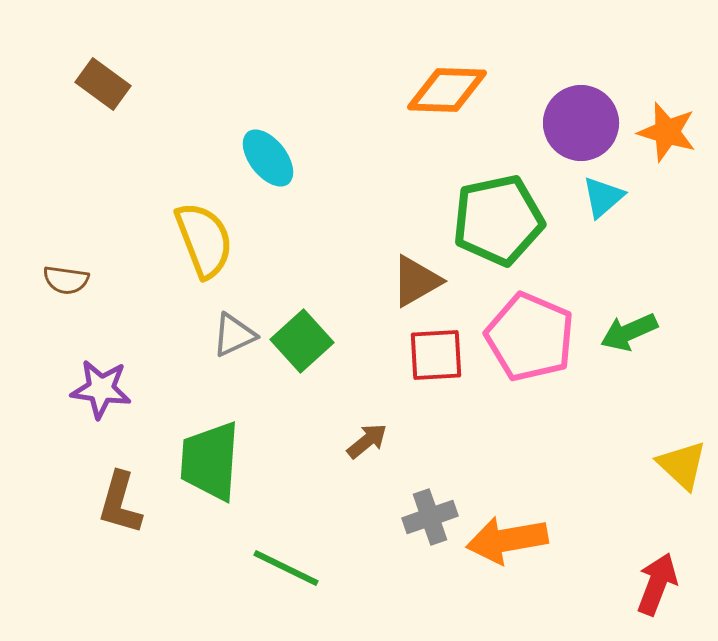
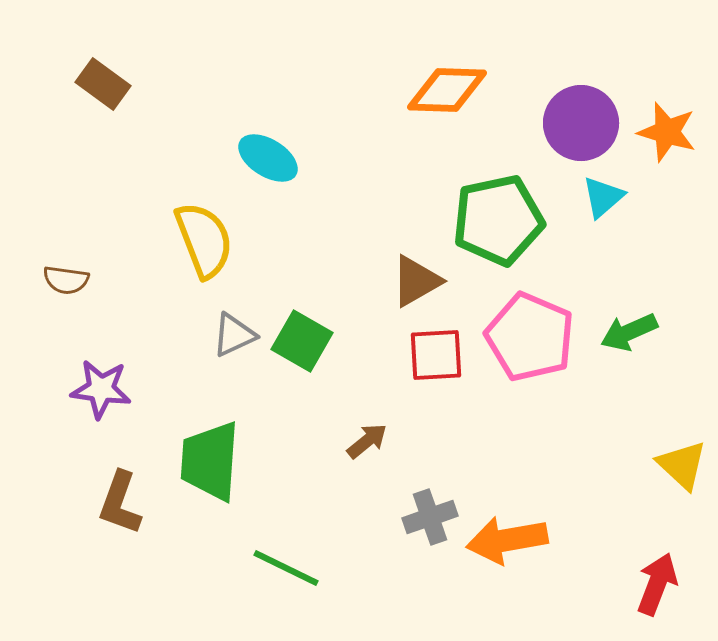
cyan ellipse: rotated 20 degrees counterclockwise
green square: rotated 18 degrees counterclockwise
brown L-shape: rotated 4 degrees clockwise
